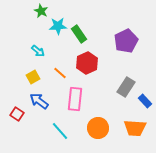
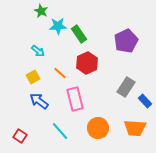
pink rectangle: rotated 20 degrees counterclockwise
red square: moved 3 px right, 22 px down
